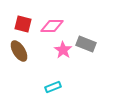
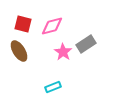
pink diamond: rotated 15 degrees counterclockwise
gray rectangle: rotated 54 degrees counterclockwise
pink star: moved 2 px down
